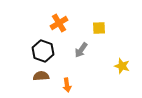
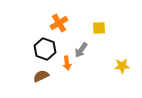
black hexagon: moved 2 px right, 2 px up
yellow star: rotated 21 degrees counterclockwise
brown semicircle: rotated 21 degrees counterclockwise
orange arrow: moved 22 px up
